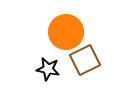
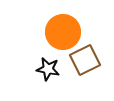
orange circle: moved 3 px left
